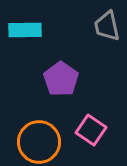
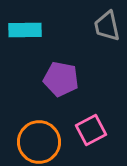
purple pentagon: rotated 24 degrees counterclockwise
pink square: rotated 28 degrees clockwise
